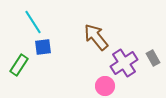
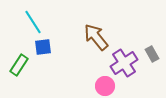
gray rectangle: moved 1 px left, 4 px up
